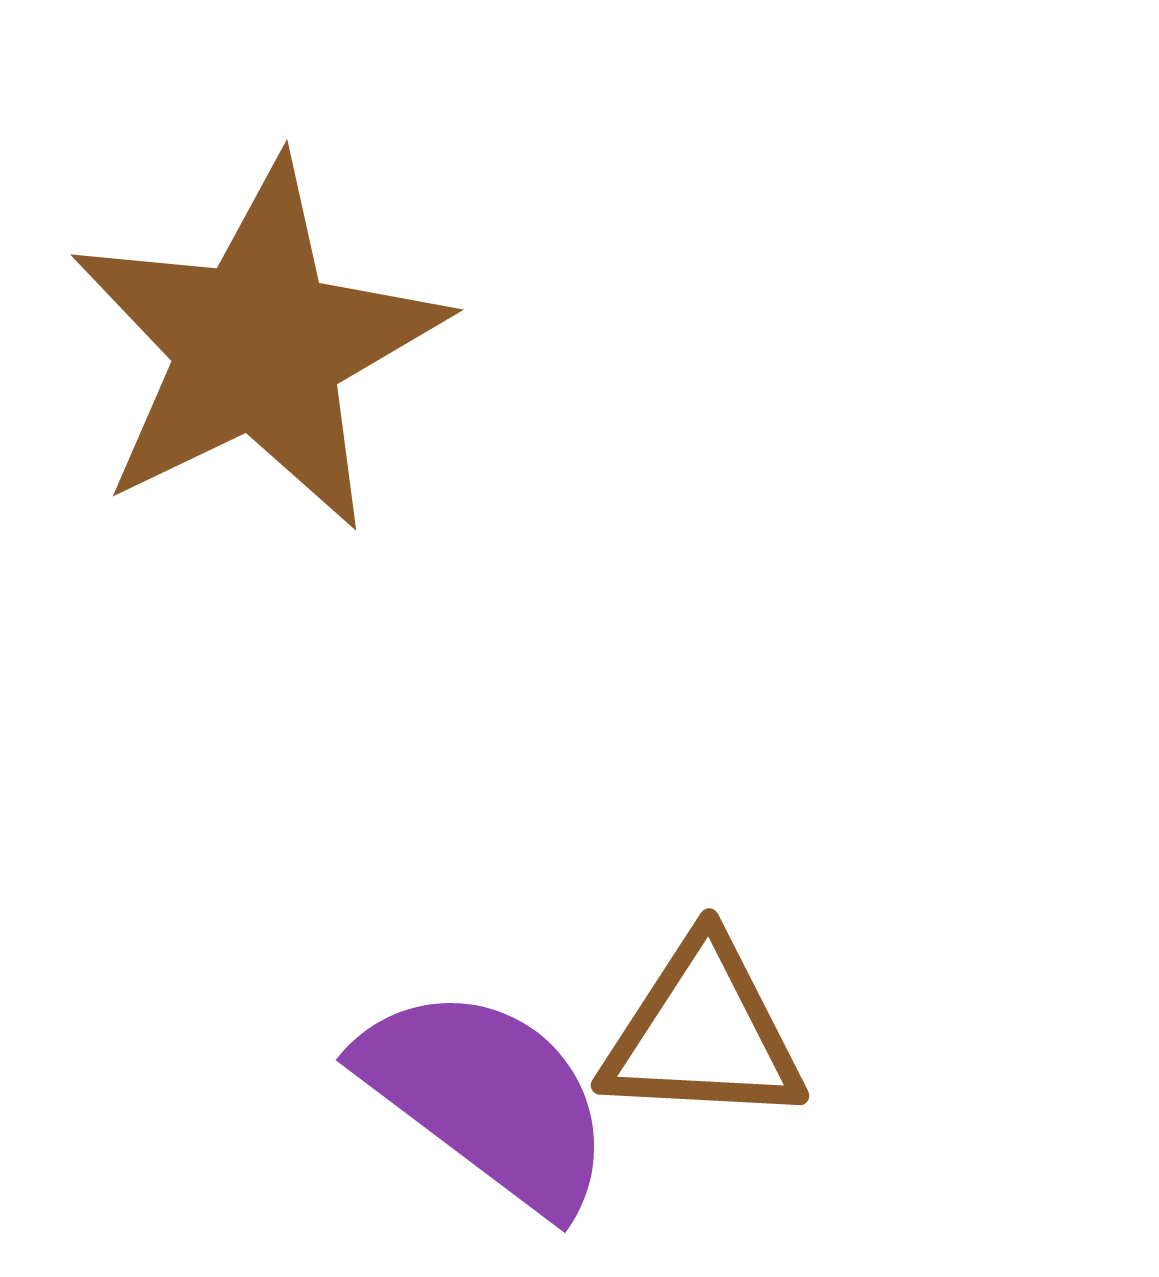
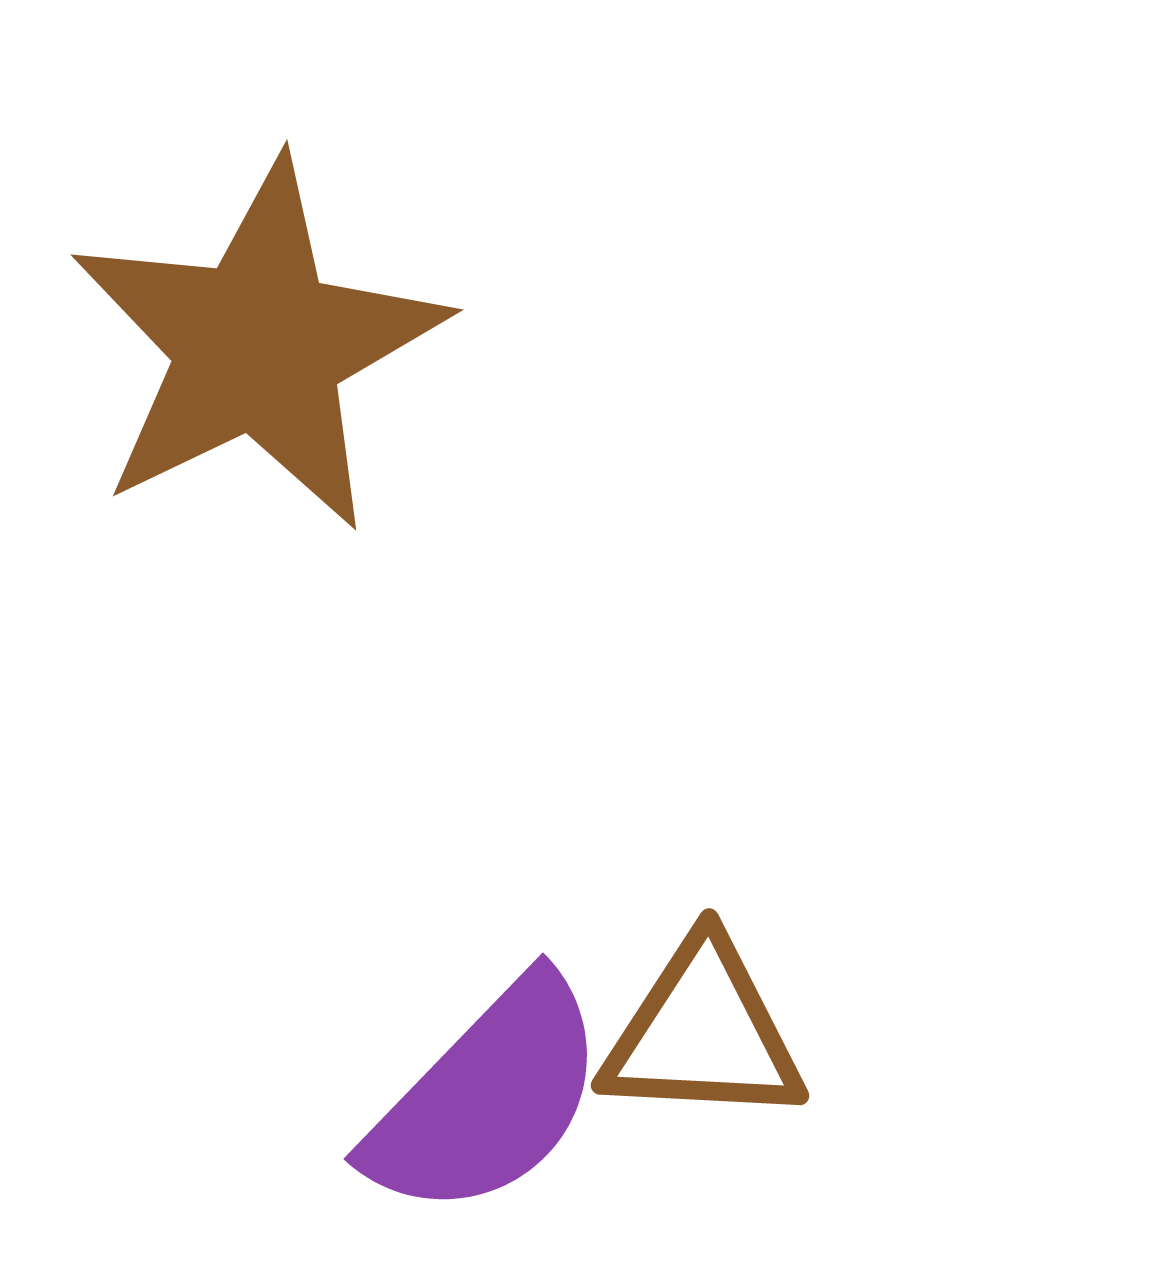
purple semicircle: rotated 97 degrees clockwise
